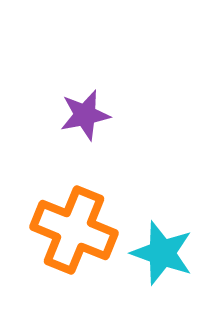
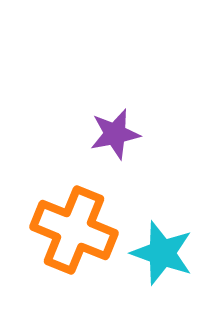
purple star: moved 30 px right, 19 px down
